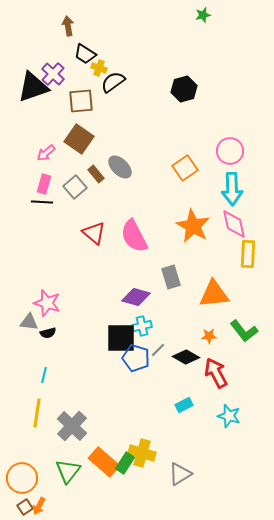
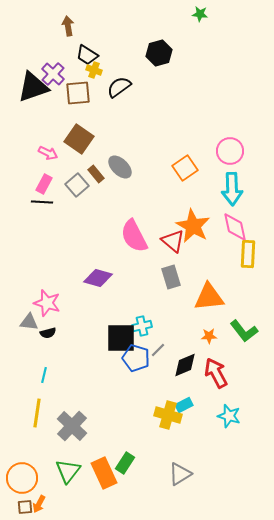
green star at (203, 15): moved 3 px left, 1 px up; rotated 21 degrees clockwise
black trapezoid at (85, 54): moved 2 px right, 1 px down
yellow cross at (99, 68): moved 5 px left, 2 px down
black semicircle at (113, 82): moved 6 px right, 5 px down
black hexagon at (184, 89): moved 25 px left, 36 px up
brown square at (81, 101): moved 3 px left, 8 px up
pink arrow at (46, 153): moved 2 px right; rotated 114 degrees counterclockwise
pink rectangle at (44, 184): rotated 12 degrees clockwise
gray square at (75, 187): moved 2 px right, 2 px up
pink diamond at (234, 224): moved 1 px right, 3 px down
red triangle at (94, 233): moved 79 px right, 8 px down
orange triangle at (214, 294): moved 5 px left, 3 px down
purple diamond at (136, 297): moved 38 px left, 19 px up
black diamond at (186, 357): moved 1 px left, 8 px down; rotated 52 degrees counterclockwise
yellow cross at (142, 453): moved 26 px right, 38 px up
orange rectangle at (104, 462): moved 11 px down; rotated 24 degrees clockwise
orange arrow at (39, 506): moved 2 px up
brown square at (25, 507): rotated 28 degrees clockwise
